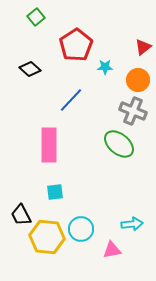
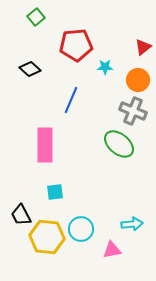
red pentagon: rotated 28 degrees clockwise
blue line: rotated 20 degrees counterclockwise
pink rectangle: moved 4 px left
